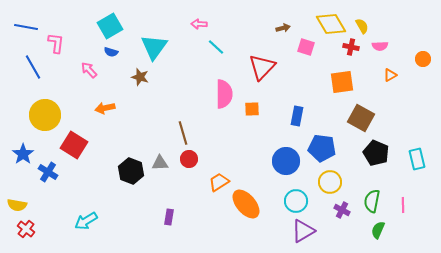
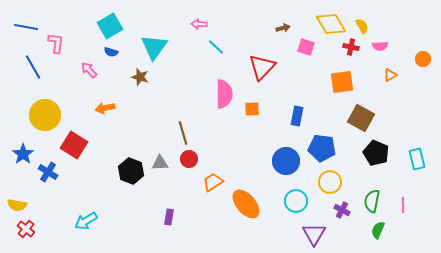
orange trapezoid at (219, 182): moved 6 px left
purple triangle at (303, 231): moved 11 px right, 3 px down; rotated 30 degrees counterclockwise
